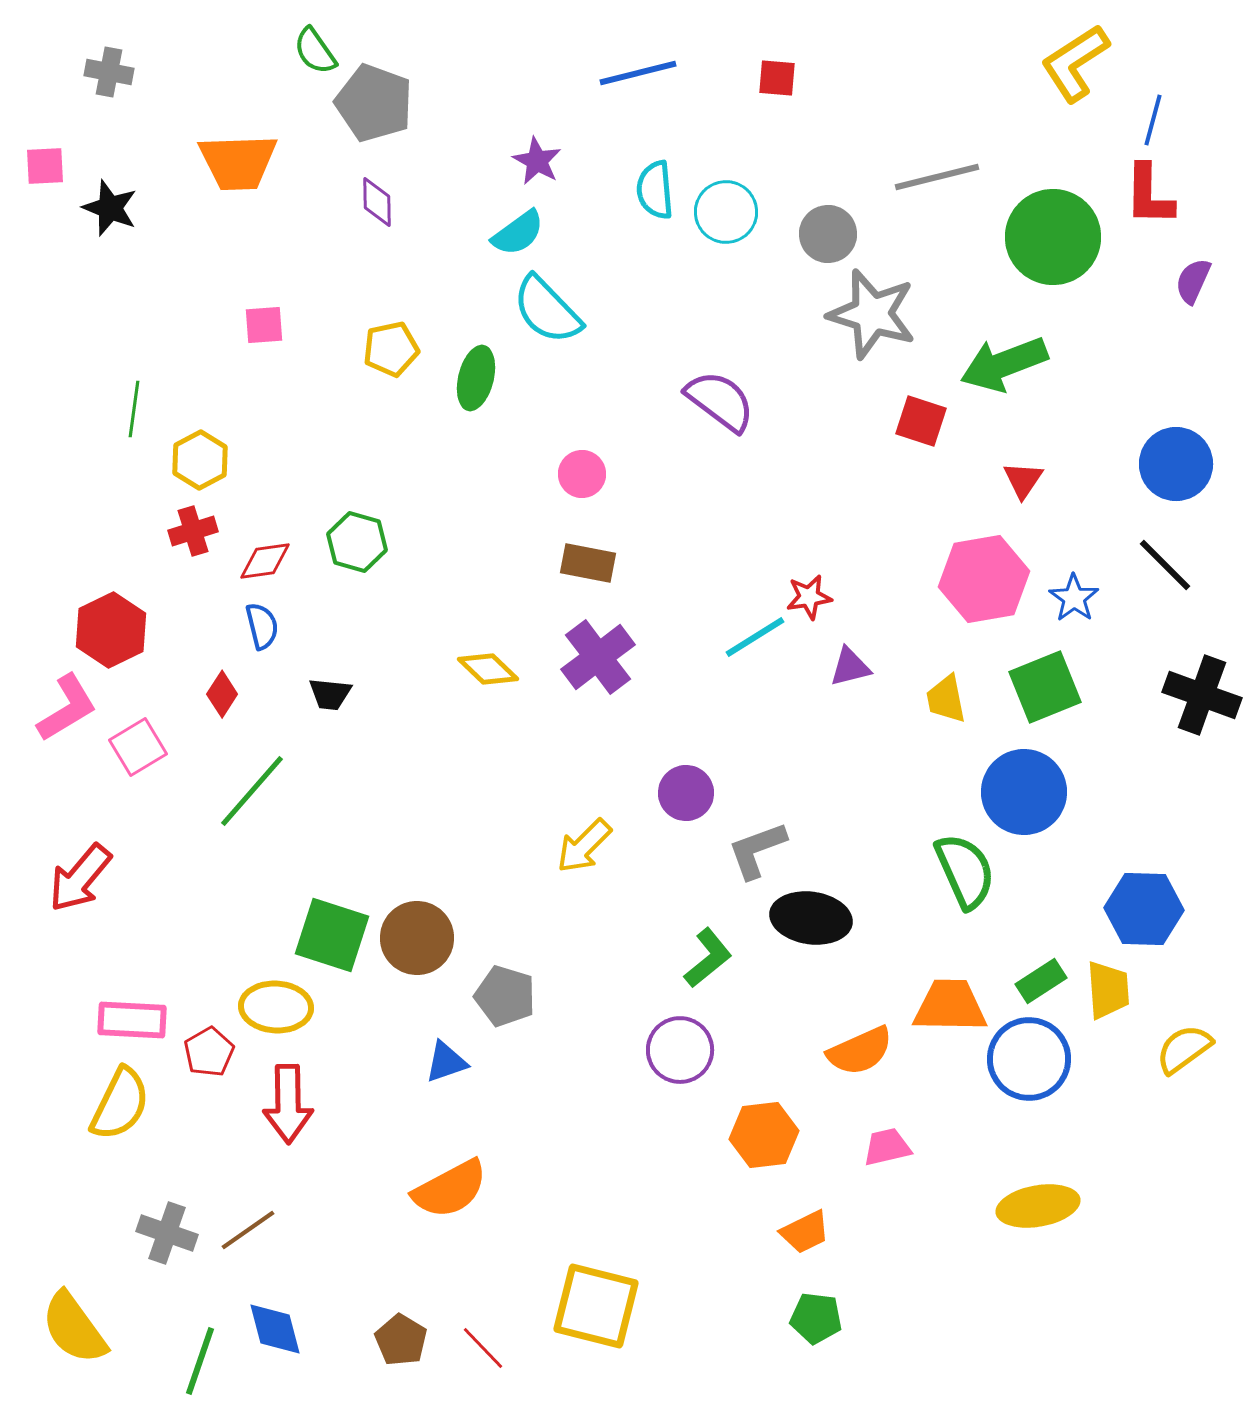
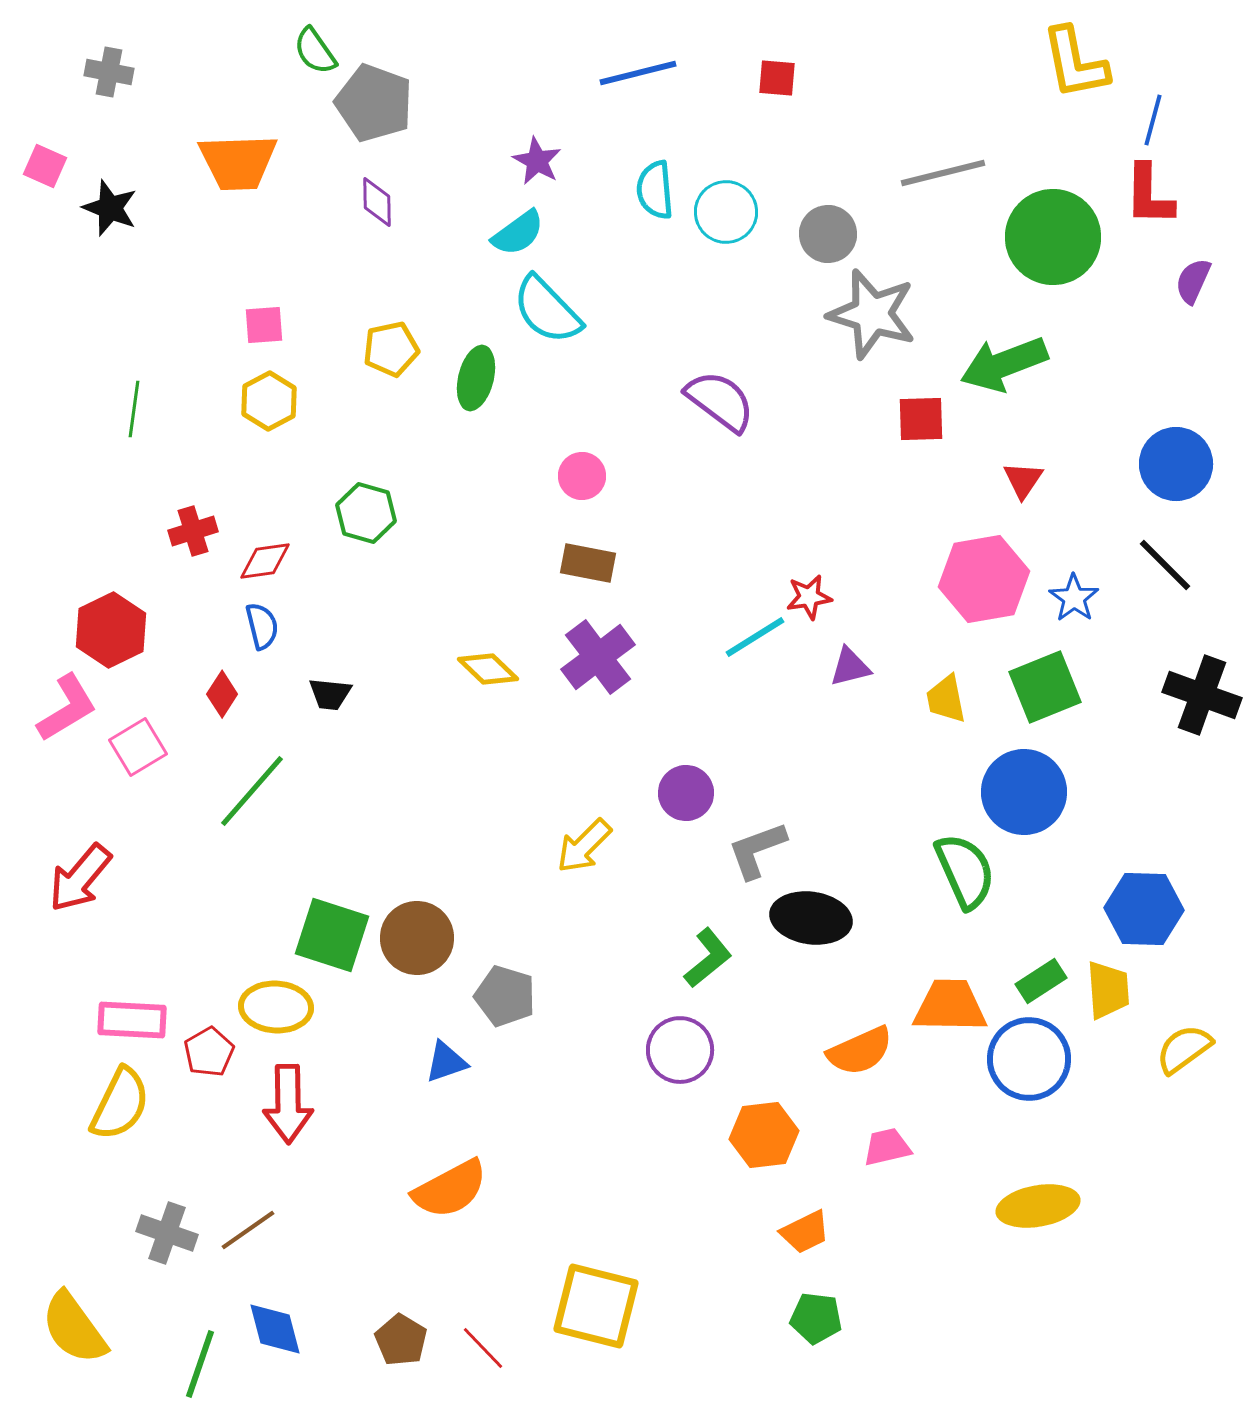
yellow L-shape at (1075, 63): rotated 68 degrees counterclockwise
pink square at (45, 166): rotated 27 degrees clockwise
gray line at (937, 177): moved 6 px right, 4 px up
red square at (921, 421): moved 2 px up; rotated 20 degrees counterclockwise
yellow hexagon at (200, 460): moved 69 px right, 59 px up
pink circle at (582, 474): moved 2 px down
green hexagon at (357, 542): moved 9 px right, 29 px up
green line at (200, 1361): moved 3 px down
